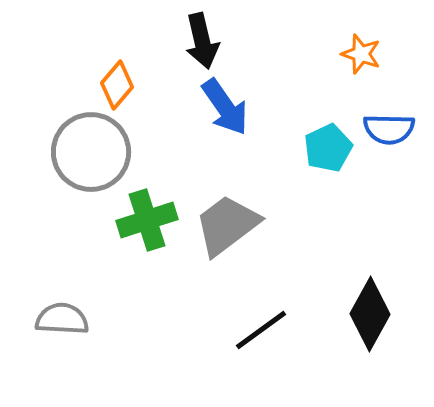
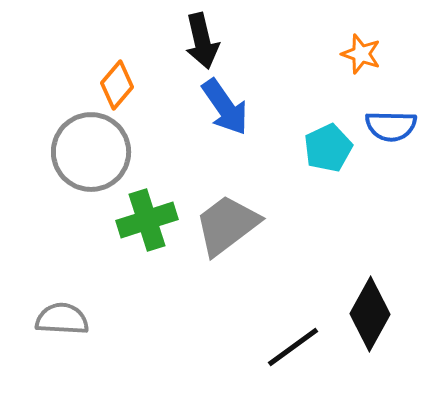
blue semicircle: moved 2 px right, 3 px up
black line: moved 32 px right, 17 px down
